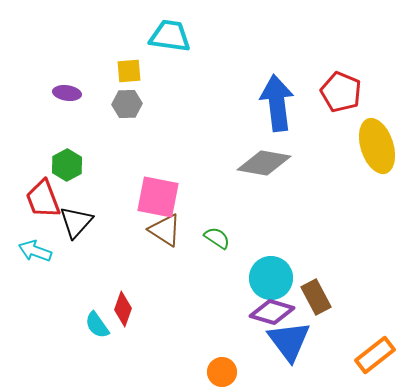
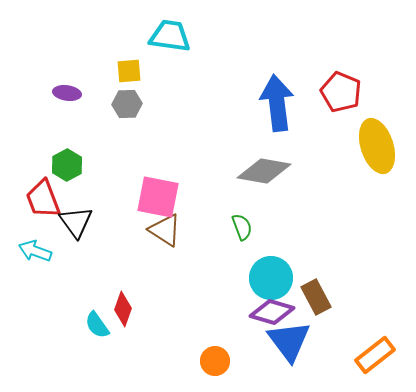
gray diamond: moved 8 px down
black triangle: rotated 18 degrees counterclockwise
green semicircle: moved 25 px right, 11 px up; rotated 36 degrees clockwise
orange circle: moved 7 px left, 11 px up
